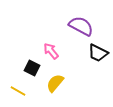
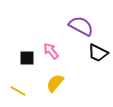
black square: moved 5 px left, 10 px up; rotated 28 degrees counterclockwise
